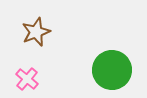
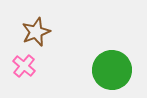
pink cross: moved 3 px left, 13 px up
